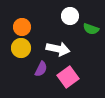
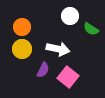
green semicircle: rotated 14 degrees clockwise
yellow circle: moved 1 px right, 1 px down
purple semicircle: moved 2 px right, 1 px down
pink square: rotated 15 degrees counterclockwise
